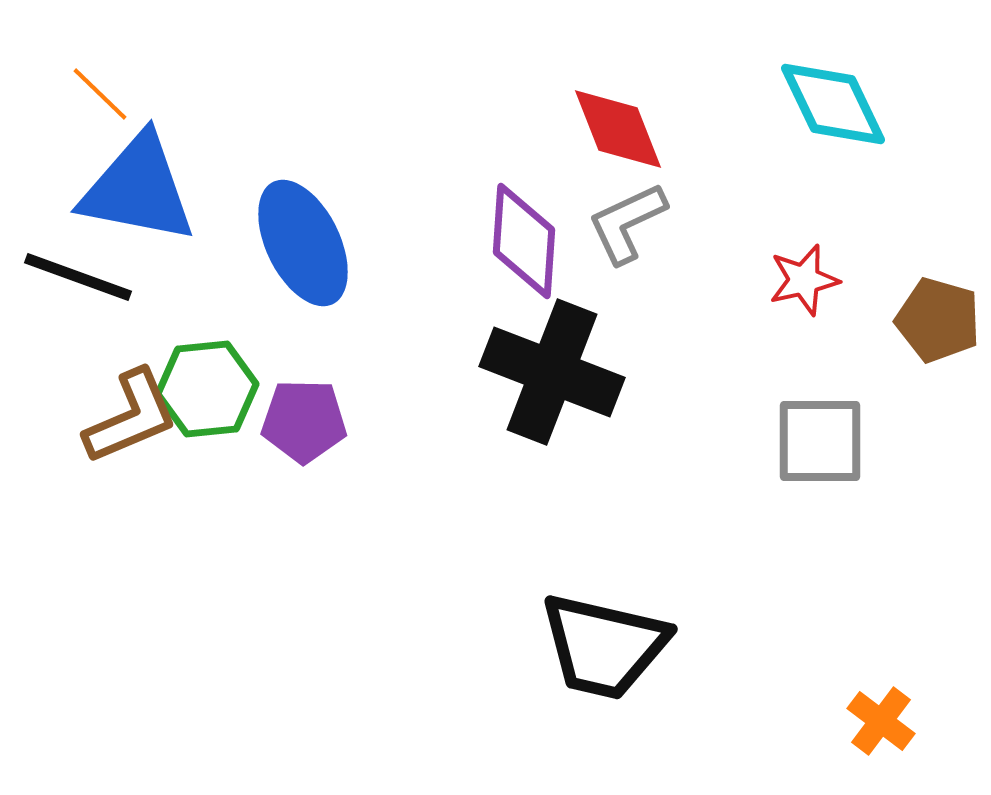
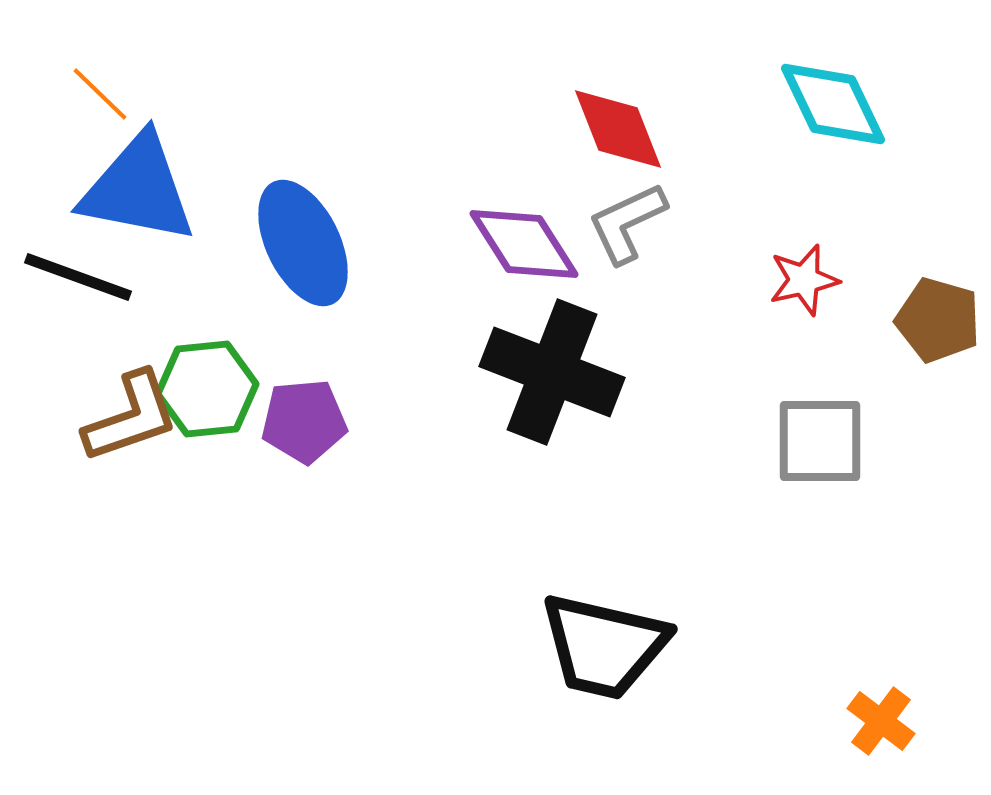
purple diamond: moved 3 px down; rotated 36 degrees counterclockwise
brown L-shape: rotated 4 degrees clockwise
purple pentagon: rotated 6 degrees counterclockwise
